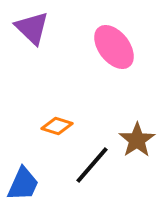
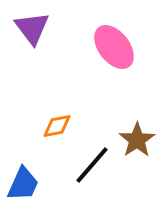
purple triangle: rotated 9 degrees clockwise
orange diamond: rotated 28 degrees counterclockwise
